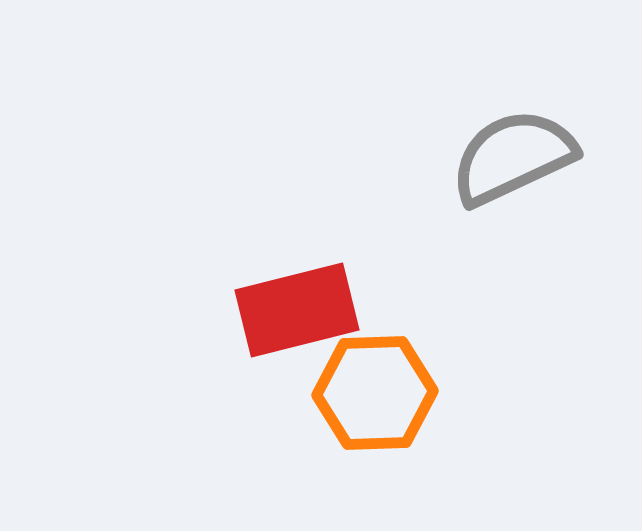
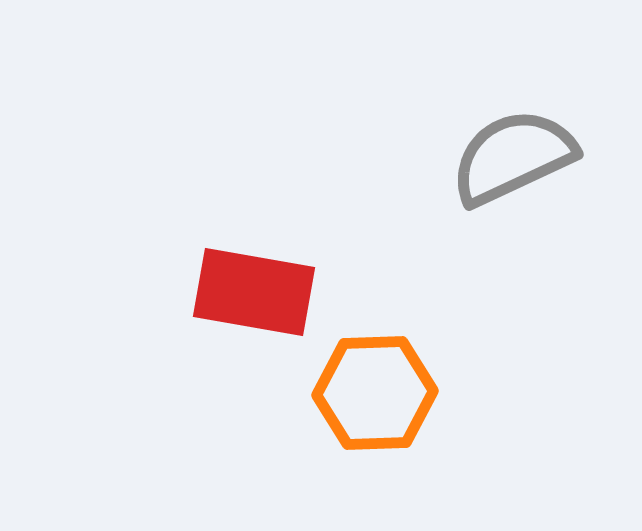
red rectangle: moved 43 px left, 18 px up; rotated 24 degrees clockwise
